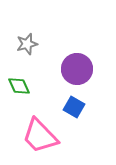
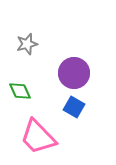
purple circle: moved 3 px left, 4 px down
green diamond: moved 1 px right, 5 px down
pink trapezoid: moved 2 px left, 1 px down
